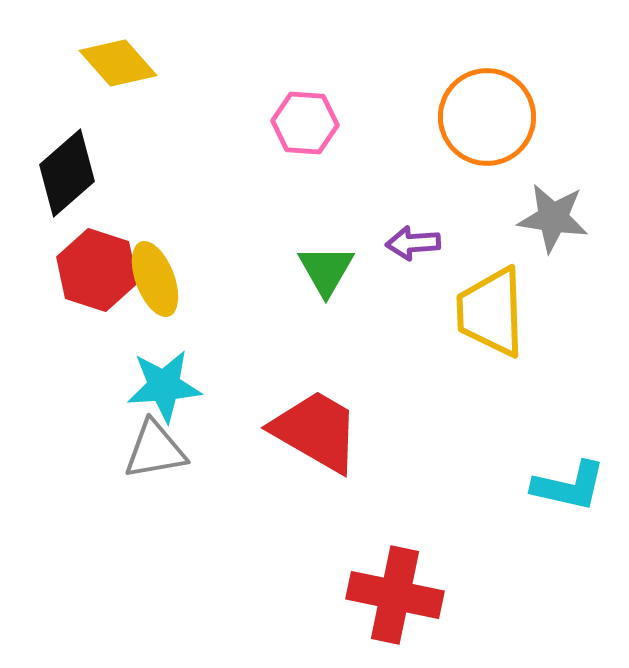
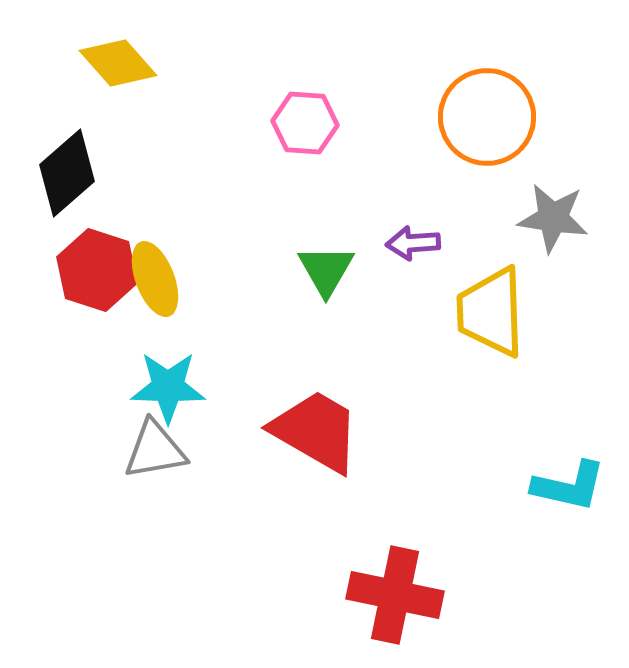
cyan star: moved 4 px right, 1 px down; rotated 6 degrees clockwise
